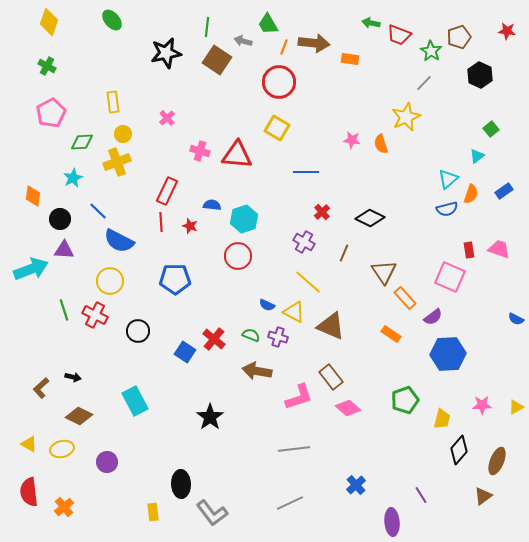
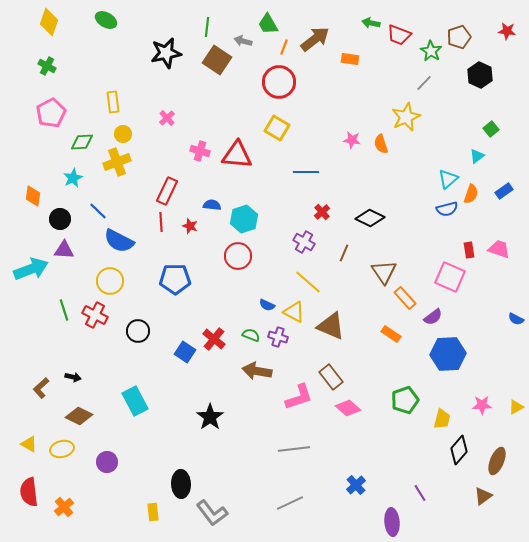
green ellipse at (112, 20): moved 6 px left; rotated 20 degrees counterclockwise
brown arrow at (314, 43): moved 1 px right, 4 px up; rotated 44 degrees counterclockwise
purple line at (421, 495): moved 1 px left, 2 px up
